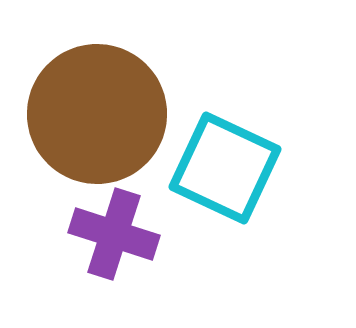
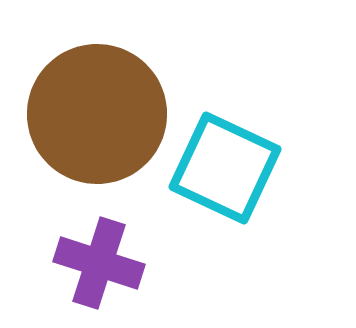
purple cross: moved 15 px left, 29 px down
